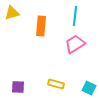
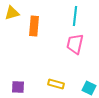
orange rectangle: moved 7 px left
pink trapezoid: rotated 45 degrees counterclockwise
